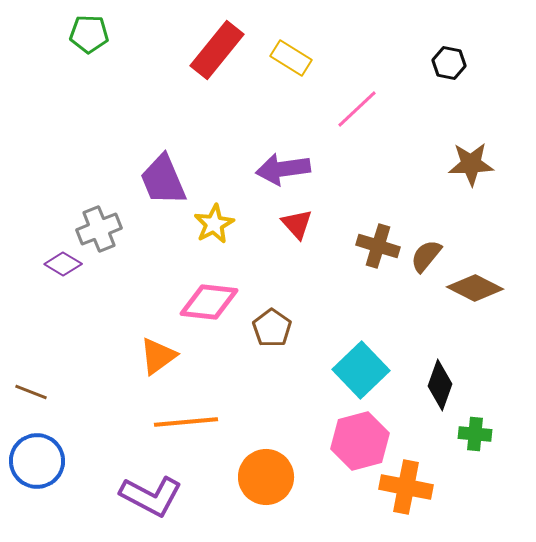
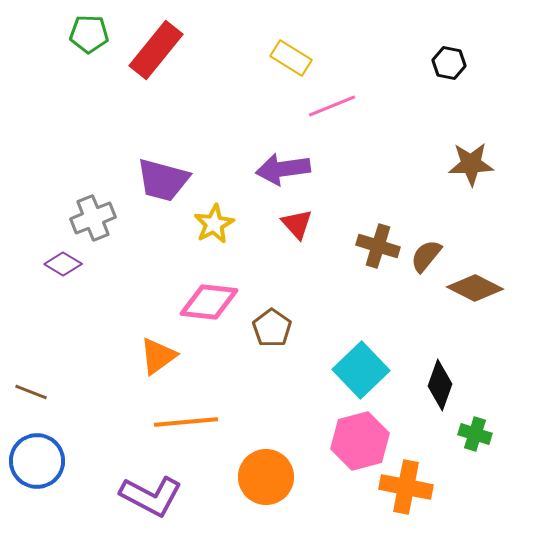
red rectangle: moved 61 px left
pink line: moved 25 px left, 3 px up; rotated 21 degrees clockwise
purple trapezoid: rotated 52 degrees counterclockwise
gray cross: moved 6 px left, 11 px up
green cross: rotated 12 degrees clockwise
